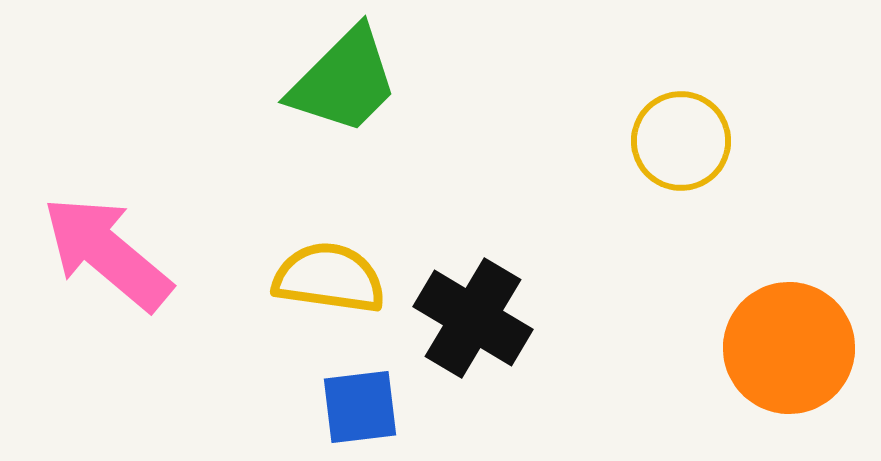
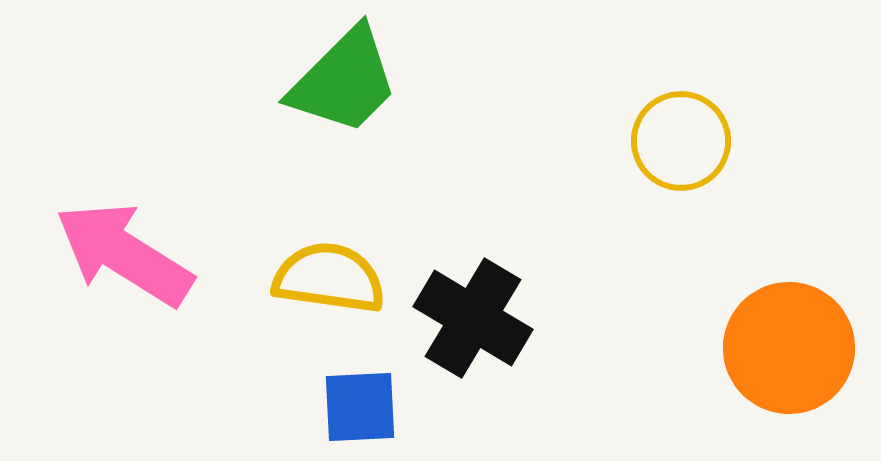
pink arrow: moved 17 px right, 1 px down; rotated 8 degrees counterclockwise
blue square: rotated 4 degrees clockwise
